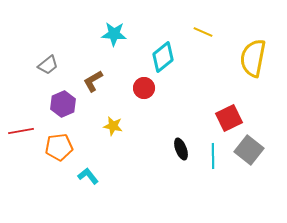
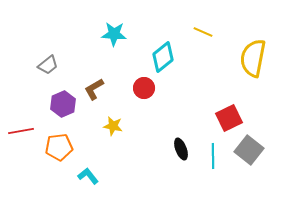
brown L-shape: moved 1 px right, 8 px down
